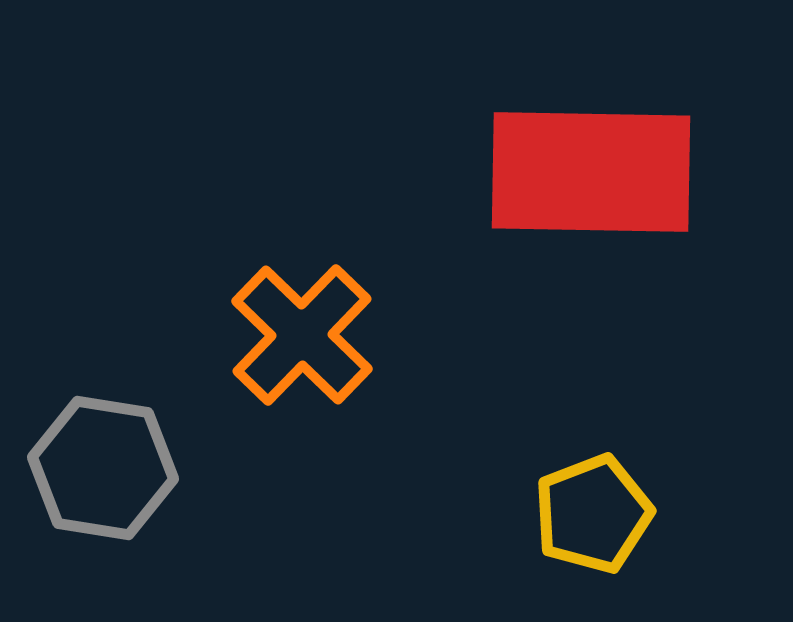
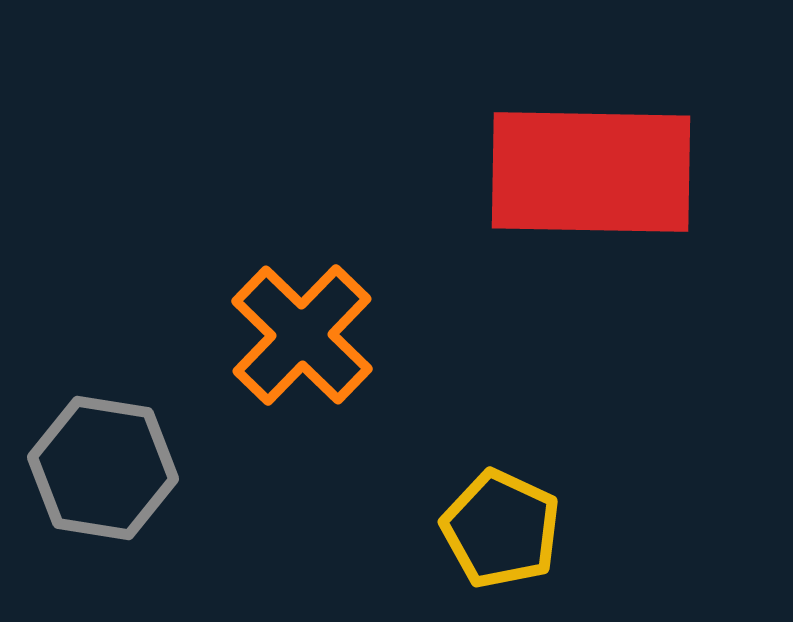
yellow pentagon: moved 92 px left, 15 px down; rotated 26 degrees counterclockwise
